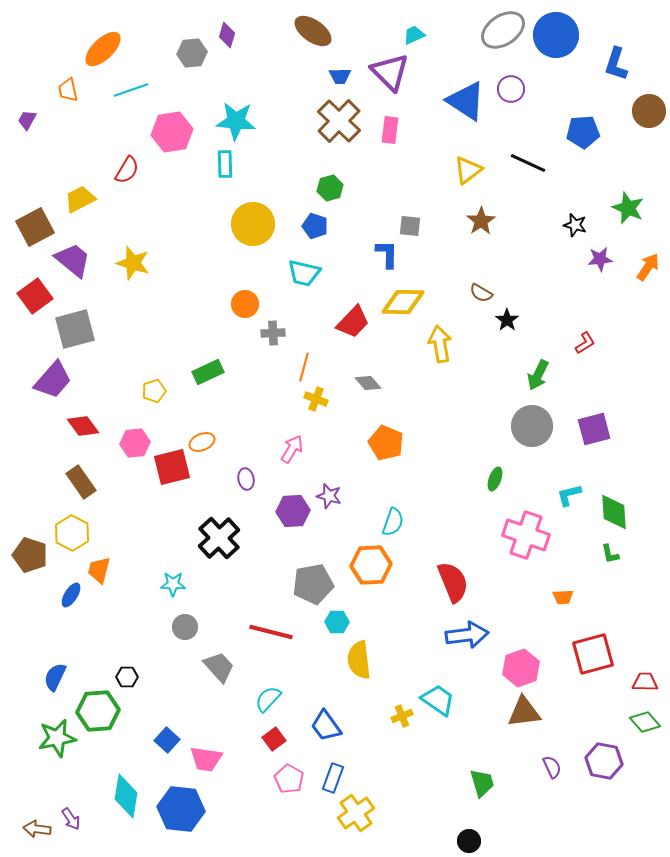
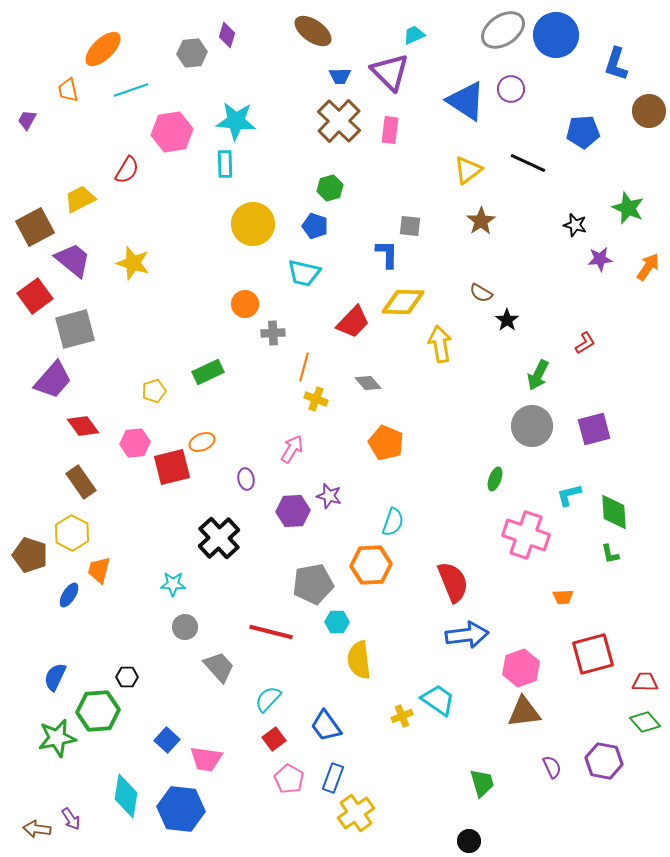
blue ellipse at (71, 595): moved 2 px left
